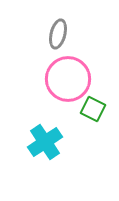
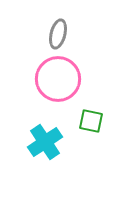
pink circle: moved 10 px left
green square: moved 2 px left, 12 px down; rotated 15 degrees counterclockwise
